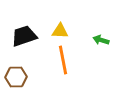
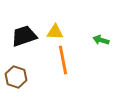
yellow triangle: moved 5 px left, 1 px down
brown hexagon: rotated 20 degrees clockwise
